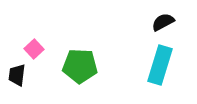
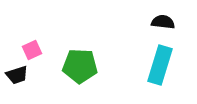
black semicircle: rotated 35 degrees clockwise
pink square: moved 2 px left, 1 px down; rotated 18 degrees clockwise
black trapezoid: rotated 115 degrees counterclockwise
